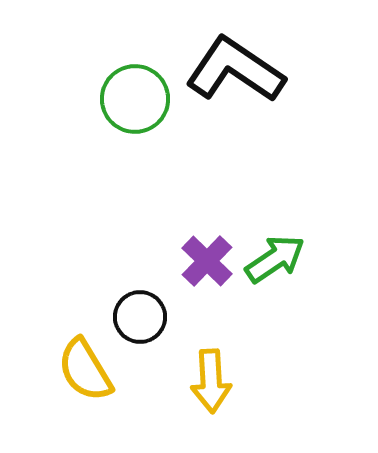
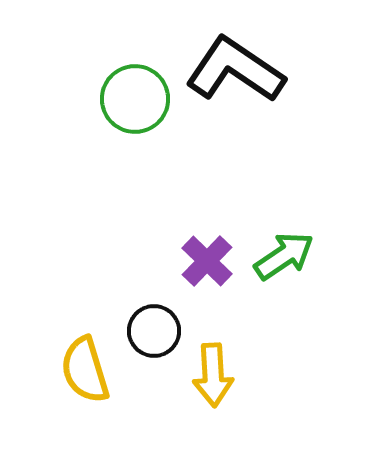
green arrow: moved 9 px right, 3 px up
black circle: moved 14 px right, 14 px down
yellow semicircle: rotated 14 degrees clockwise
yellow arrow: moved 2 px right, 6 px up
